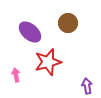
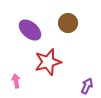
purple ellipse: moved 2 px up
pink arrow: moved 6 px down
purple arrow: rotated 35 degrees clockwise
